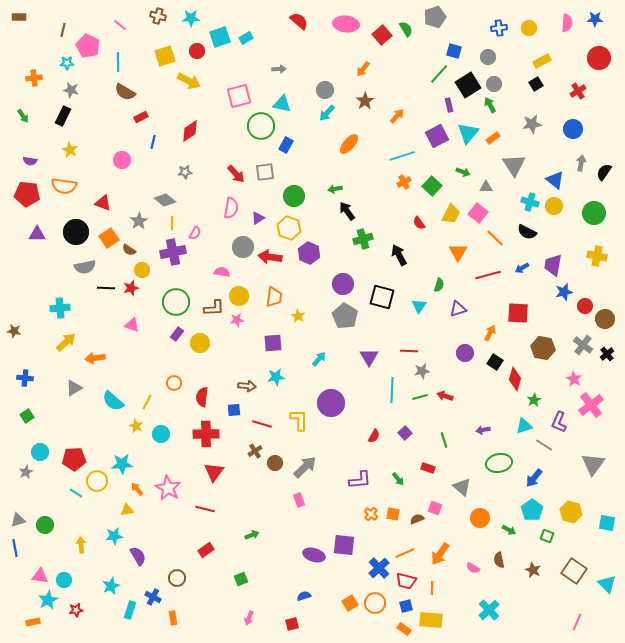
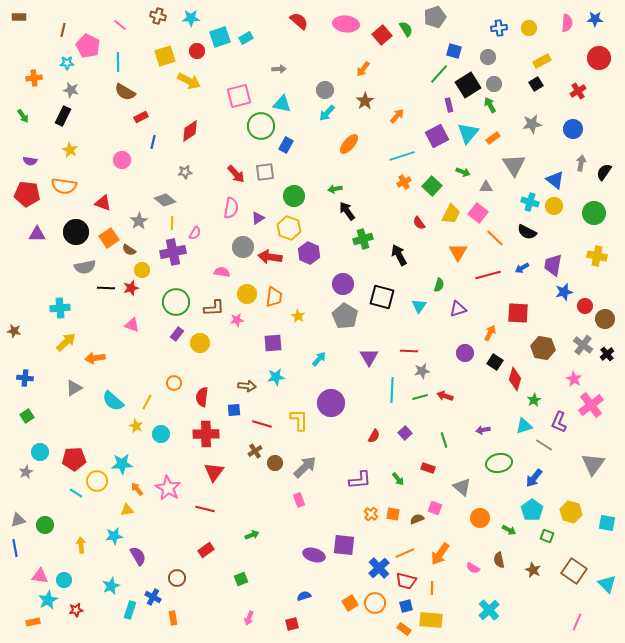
yellow circle at (239, 296): moved 8 px right, 2 px up
